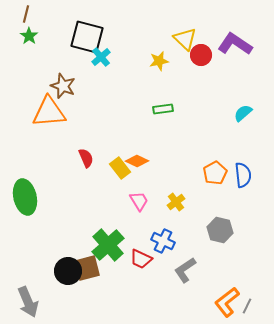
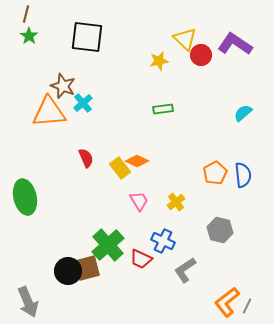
black square: rotated 8 degrees counterclockwise
cyan cross: moved 18 px left, 46 px down
